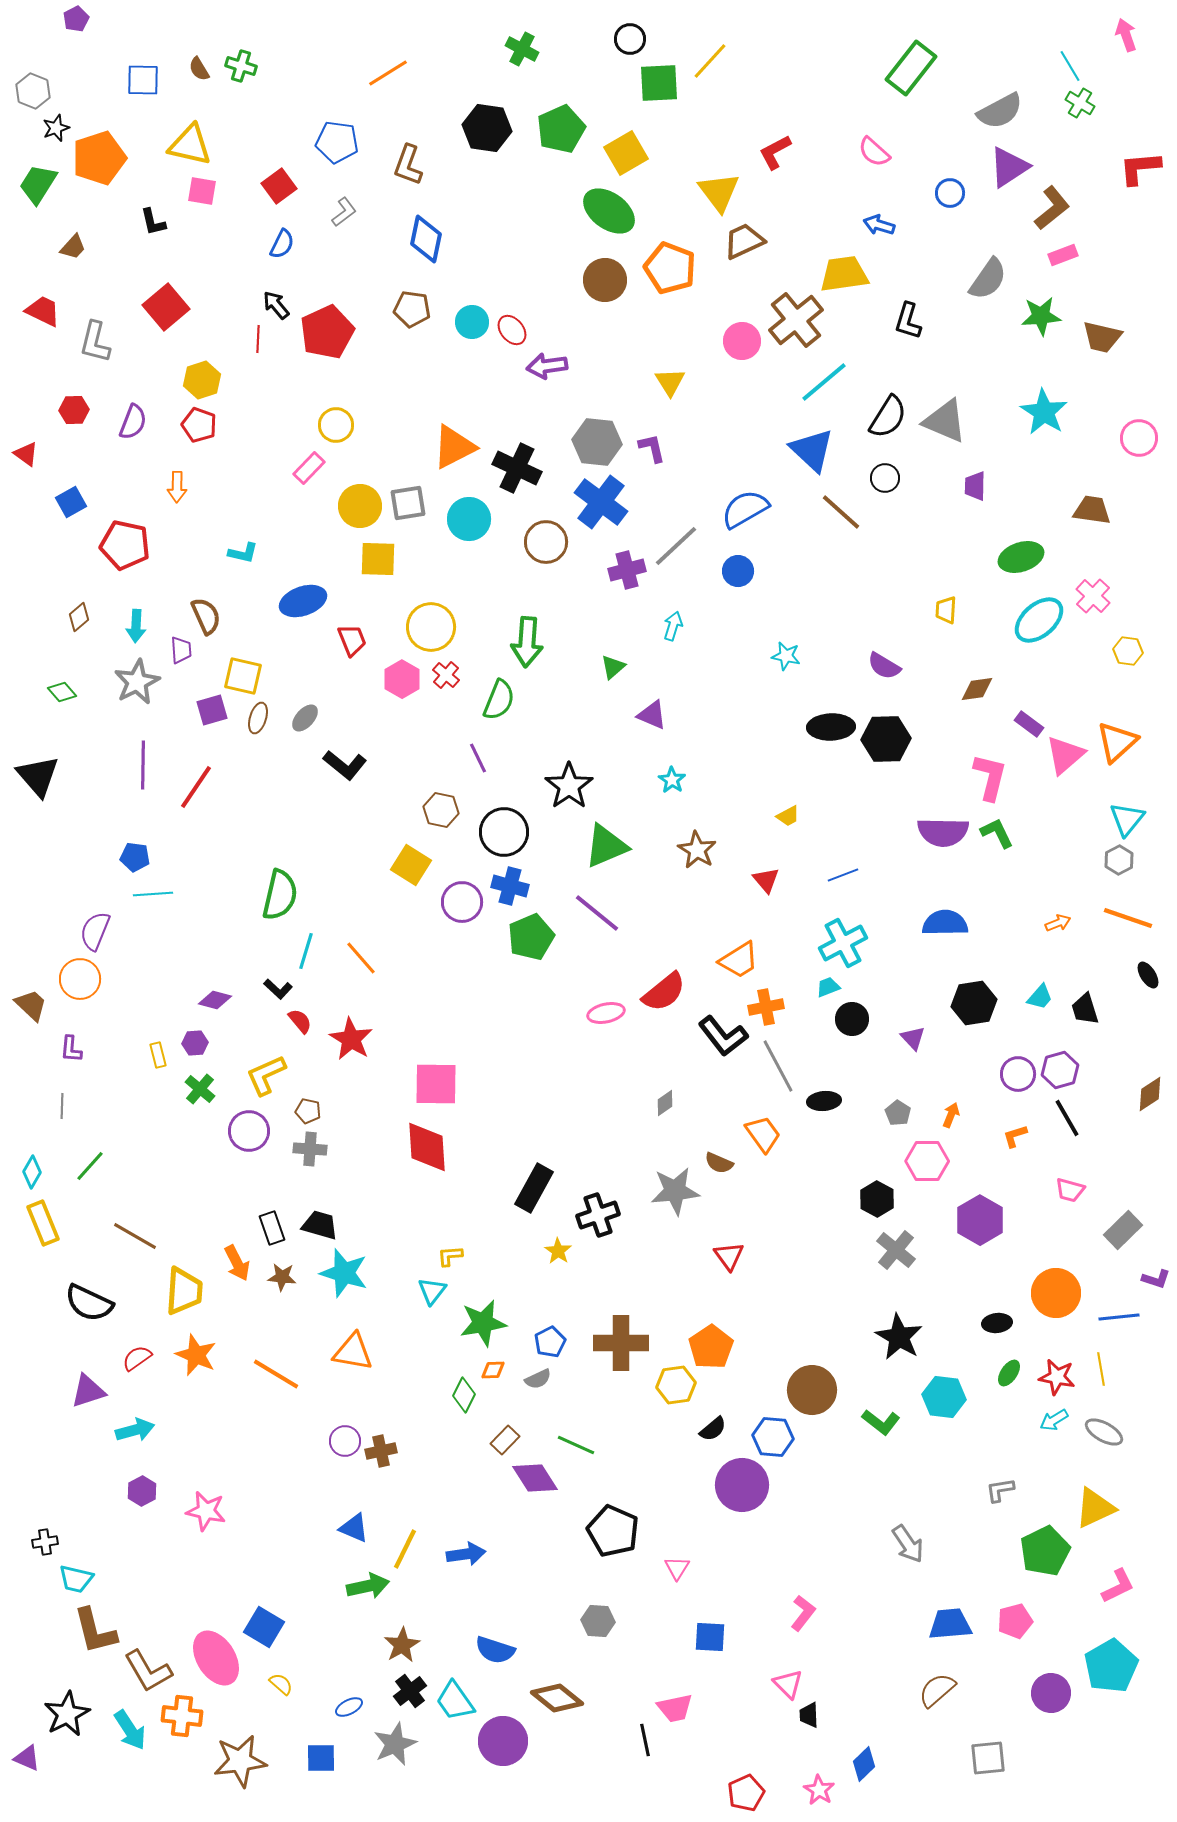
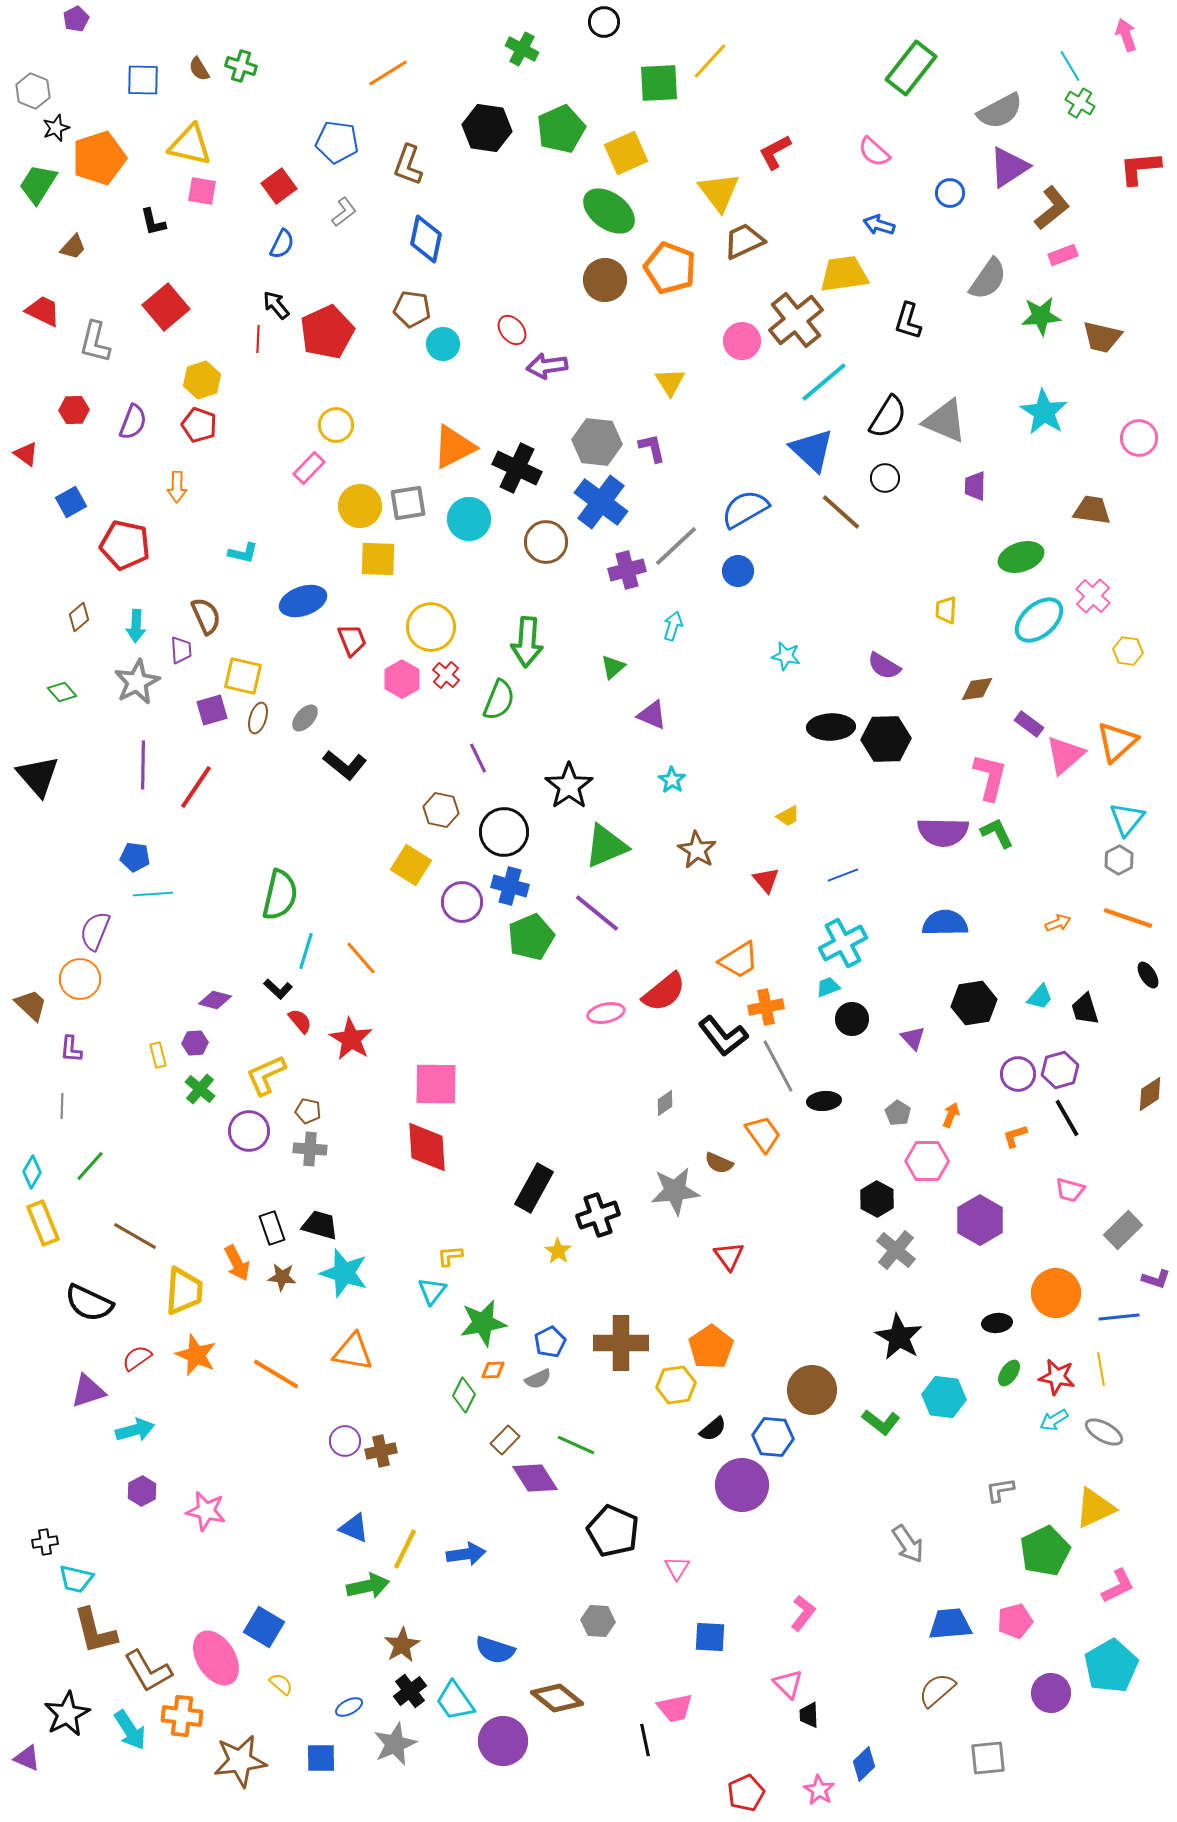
black circle at (630, 39): moved 26 px left, 17 px up
yellow square at (626, 153): rotated 6 degrees clockwise
cyan circle at (472, 322): moved 29 px left, 22 px down
